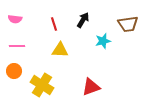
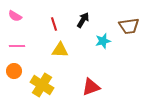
pink semicircle: moved 3 px up; rotated 24 degrees clockwise
brown trapezoid: moved 1 px right, 2 px down
